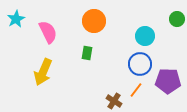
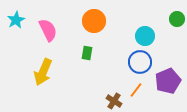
cyan star: moved 1 px down
pink semicircle: moved 2 px up
blue circle: moved 2 px up
purple pentagon: rotated 25 degrees counterclockwise
